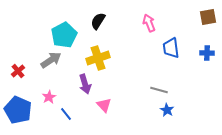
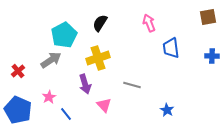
black semicircle: moved 2 px right, 2 px down
blue cross: moved 5 px right, 3 px down
gray line: moved 27 px left, 5 px up
